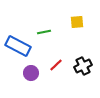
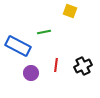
yellow square: moved 7 px left, 11 px up; rotated 24 degrees clockwise
red line: rotated 40 degrees counterclockwise
